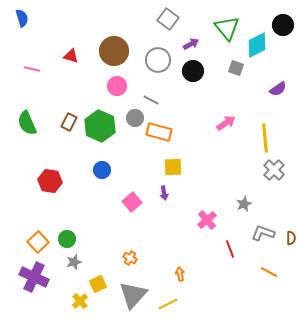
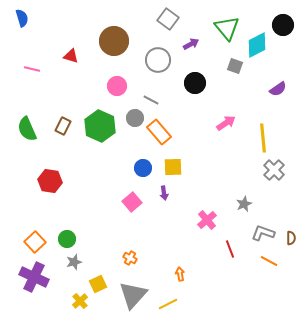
brown circle at (114, 51): moved 10 px up
gray square at (236, 68): moved 1 px left, 2 px up
black circle at (193, 71): moved 2 px right, 12 px down
brown rectangle at (69, 122): moved 6 px left, 4 px down
green semicircle at (27, 123): moved 6 px down
orange rectangle at (159, 132): rotated 35 degrees clockwise
yellow line at (265, 138): moved 2 px left
blue circle at (102, 170): moved 41 px right, 2 px up
orange square at (38, 242): moved 3 px left
orange line at (269, 272): moved 11 px up
